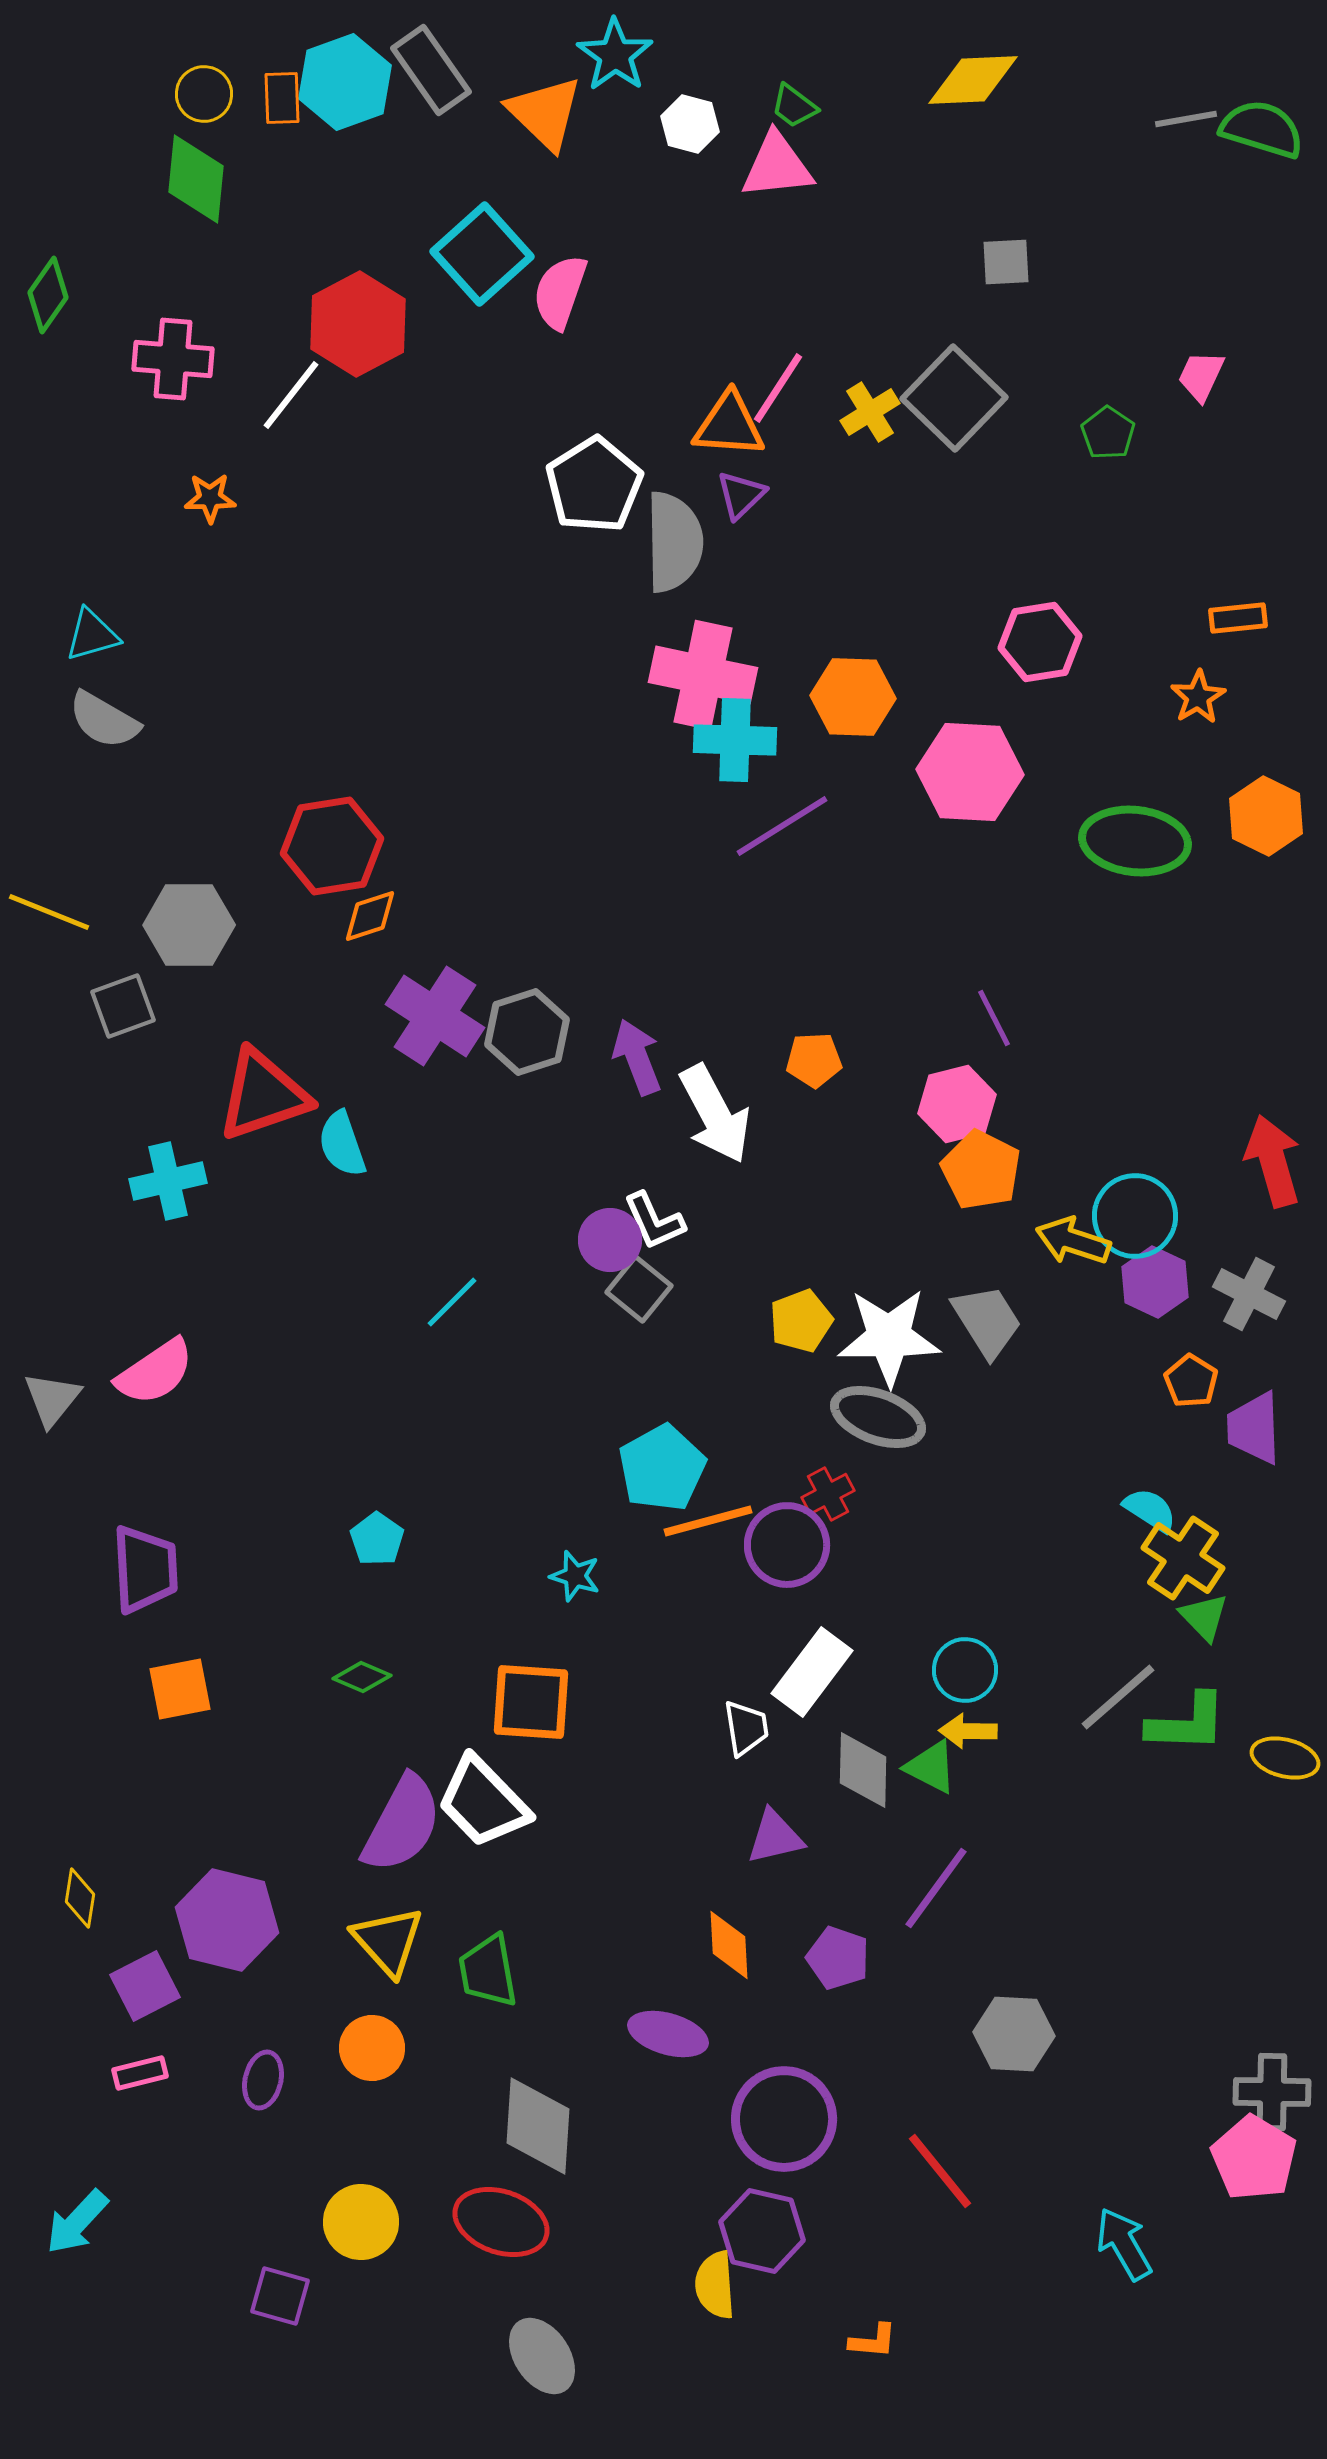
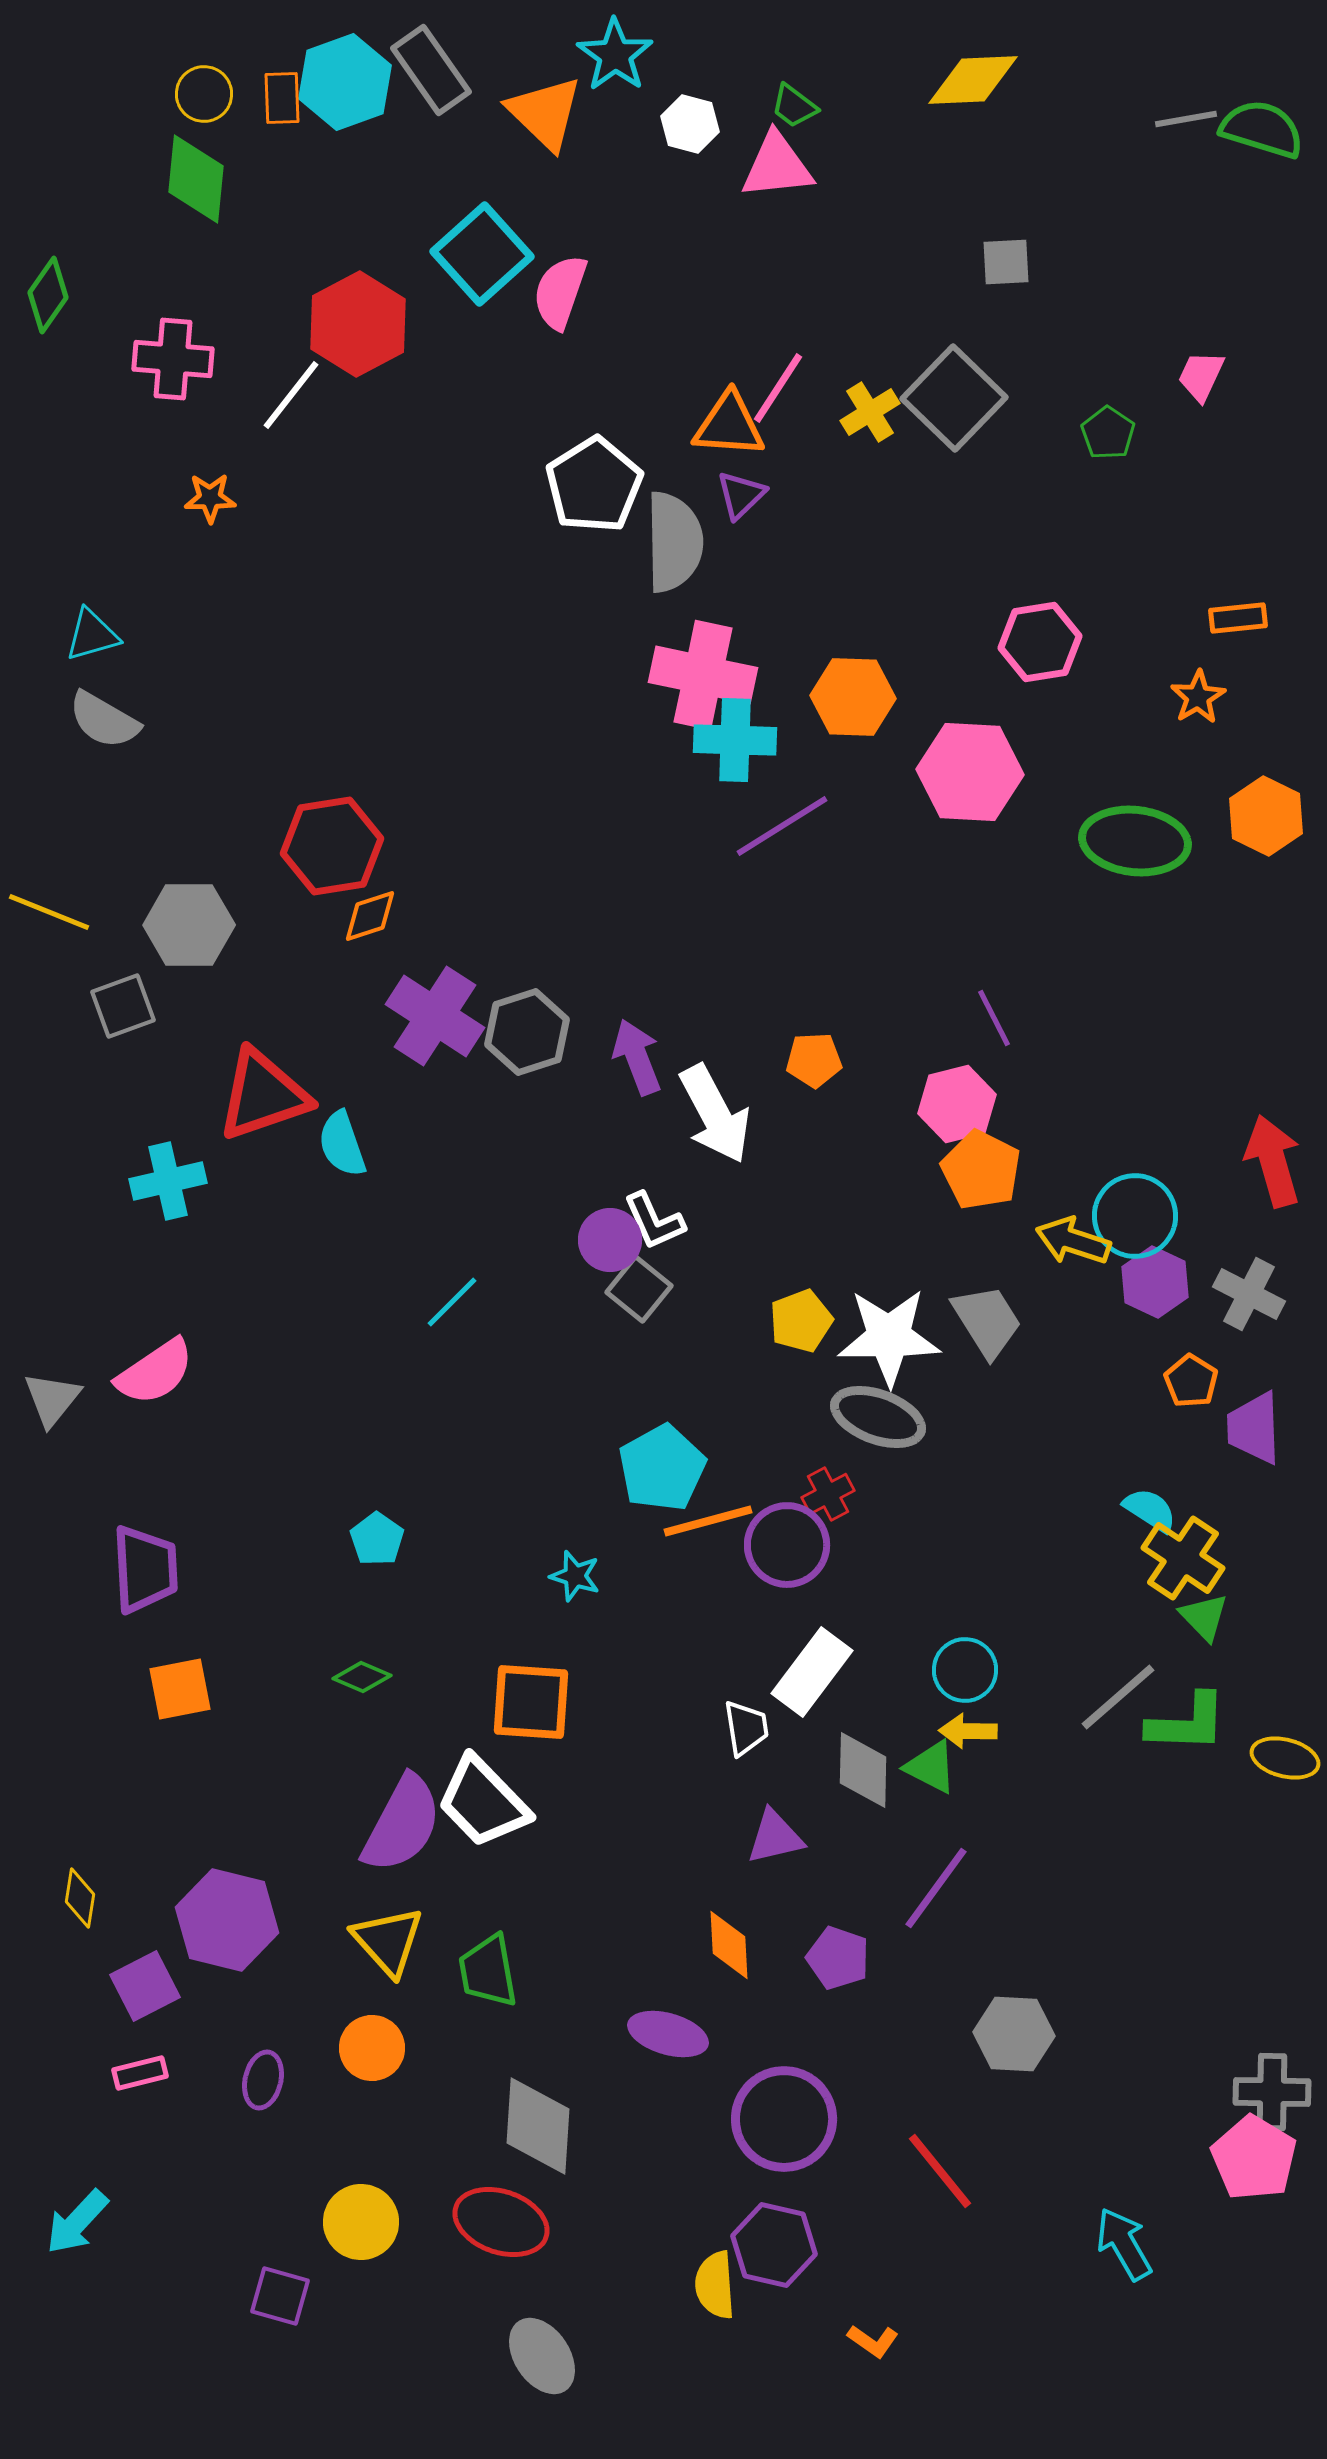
purple hexagon at (762, 2231): moved 12 px right, 14 px down
orange L-shape at (873, 2341): rotated 30 degrees clockwise
